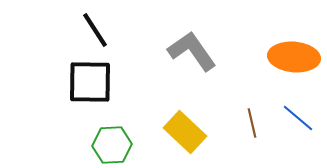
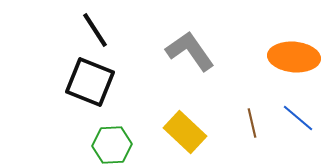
gray L-shape: moved 2 px left
black square: rotated 21 degrees clockwise
